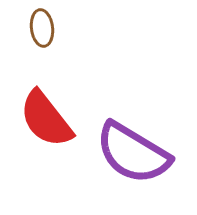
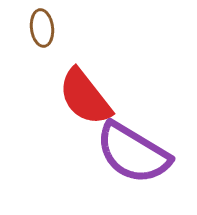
red semicircle: moved 39 px right, 22 px up
